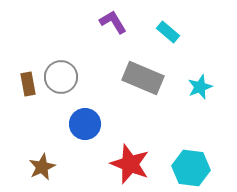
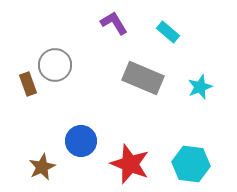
purple L-shape: moved 1 px right, 1 px down
gray circle: moved 6 px left, 12 px up
brown rectangle: rotated 10 degrees counterclockwise
blue circle: moved 4 px left, 17 px down
cyan hexagon: moved 4 px up
